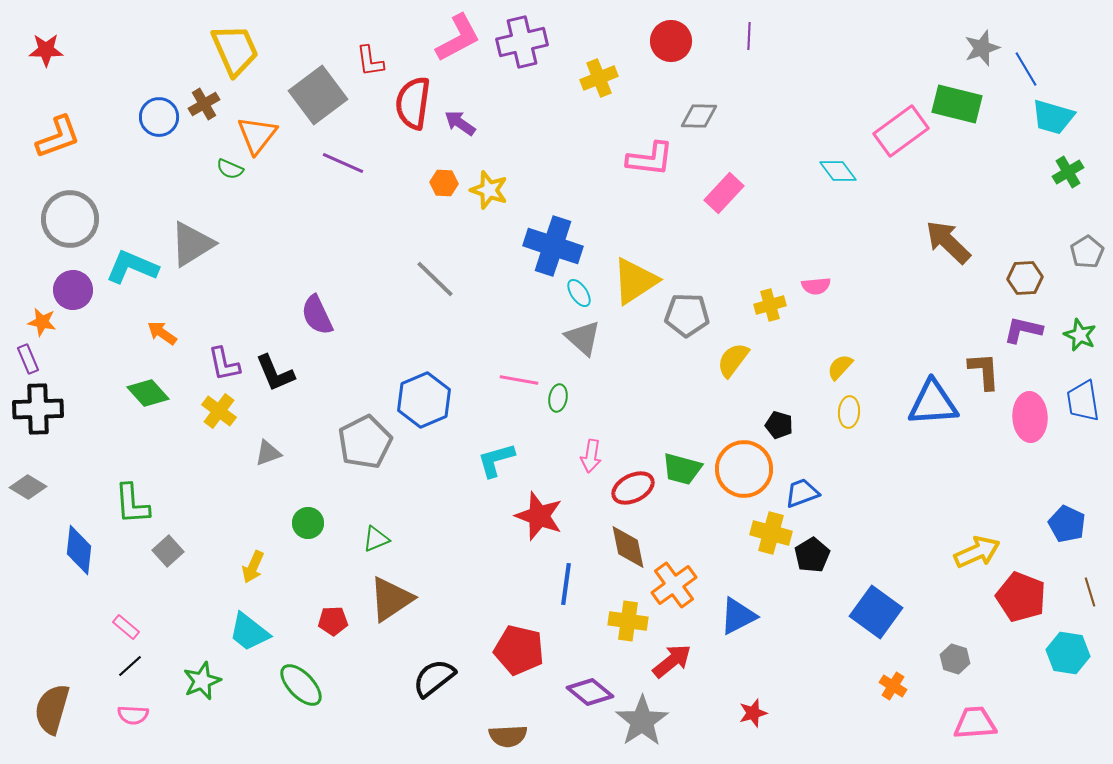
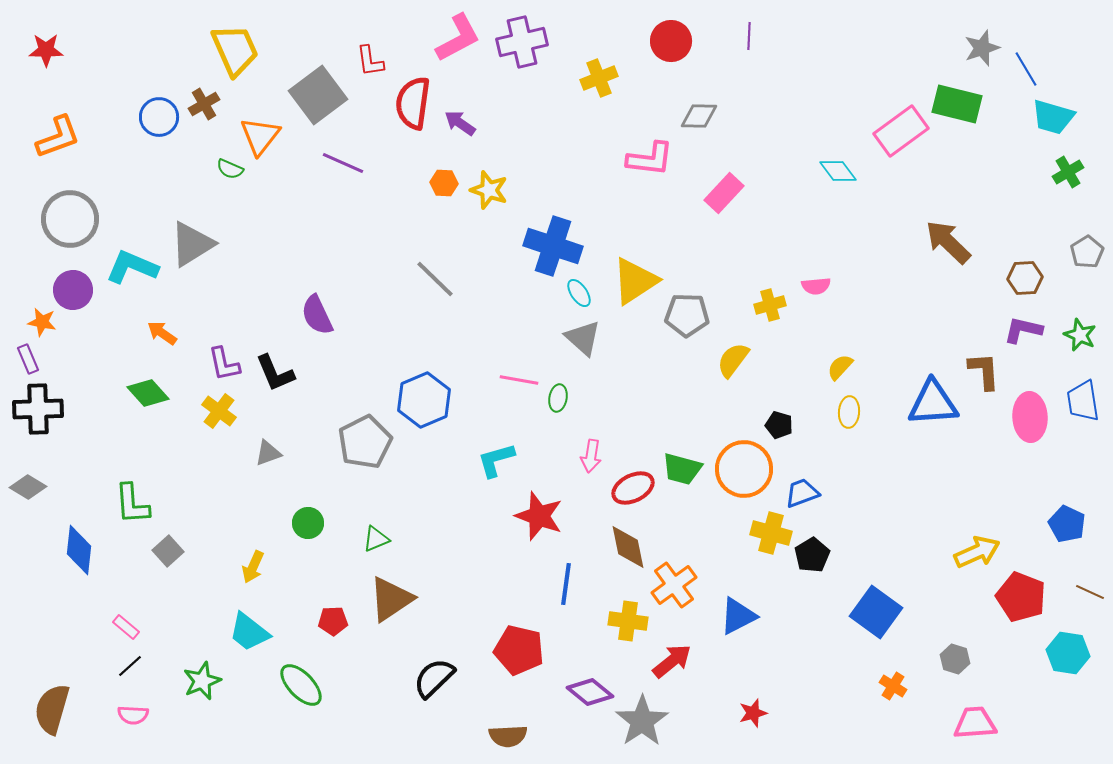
orange triangle at (257, 135): moved 3 px right, 1 px down
brown line at (1090, 592): rotated 48 degrees counterclockwise
black semicircle at (434, 678): rotated 6 degrees counterclockwise
